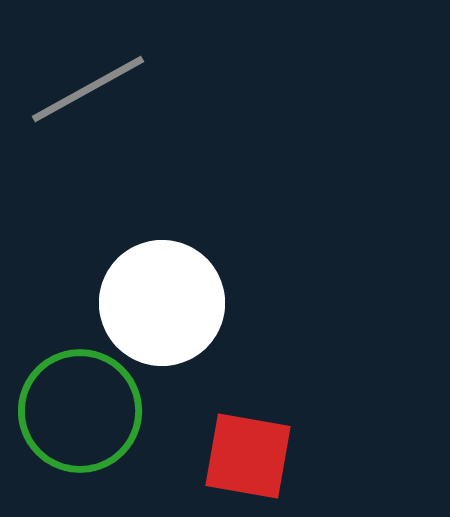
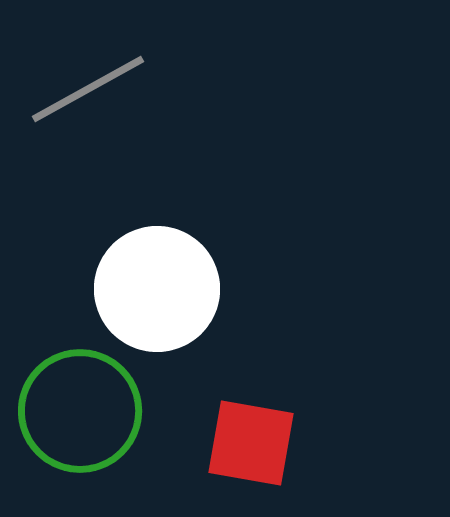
white circle: moved 5 px left, 14 px up
red square: moved 3 px right, 13 px up
